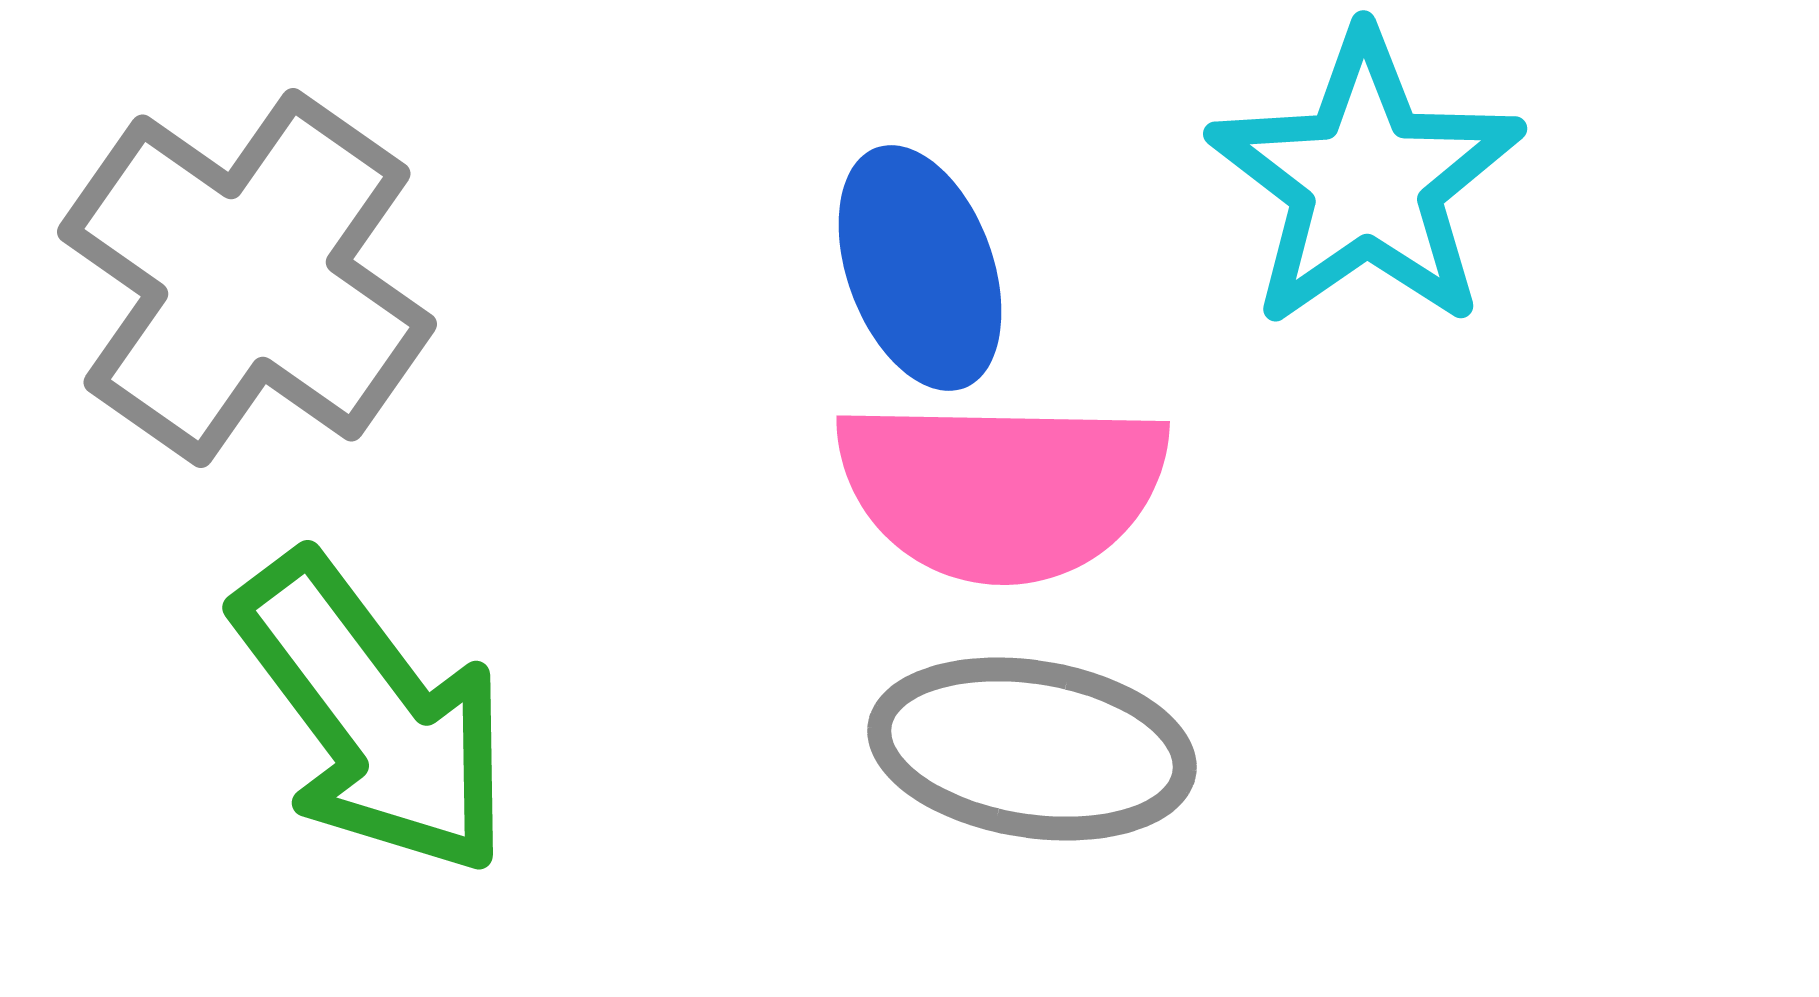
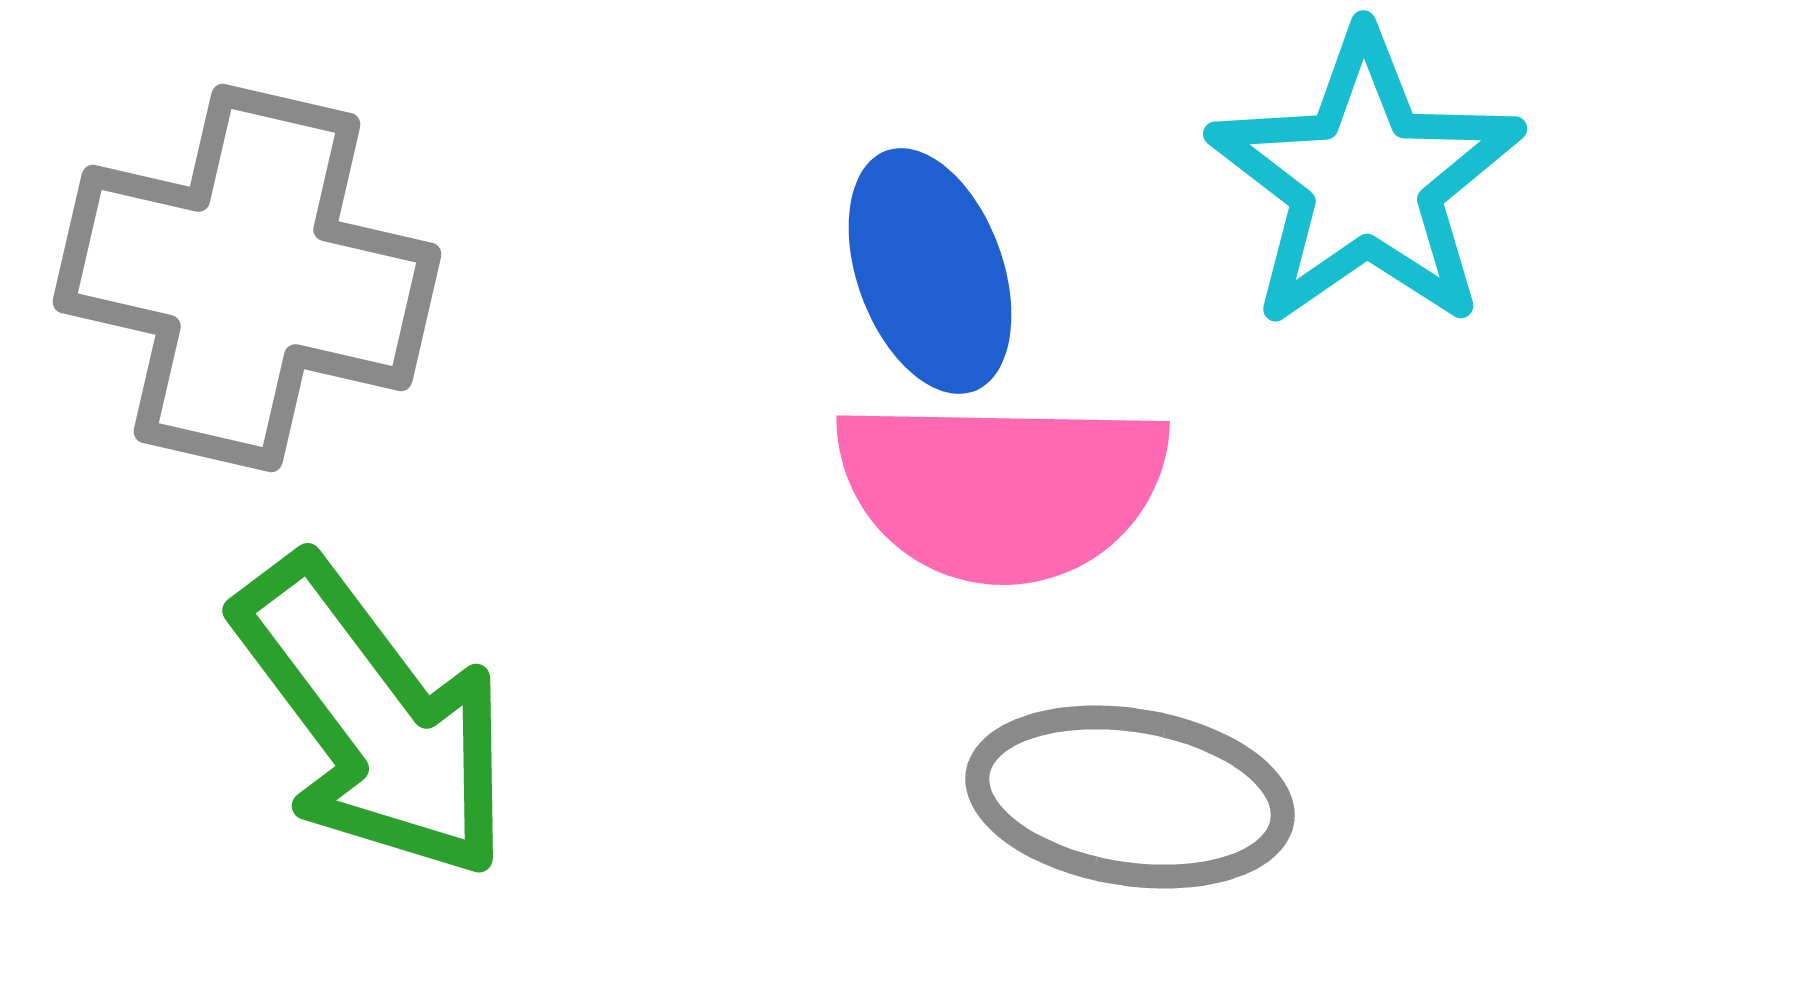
blue ellipse: moved 10 px right, 3 px down
gray cross: rotated 22 degrees counterclockwise
green arrow: moved 3 px down
gray ellipse: moved 98 px right, 48 px down
